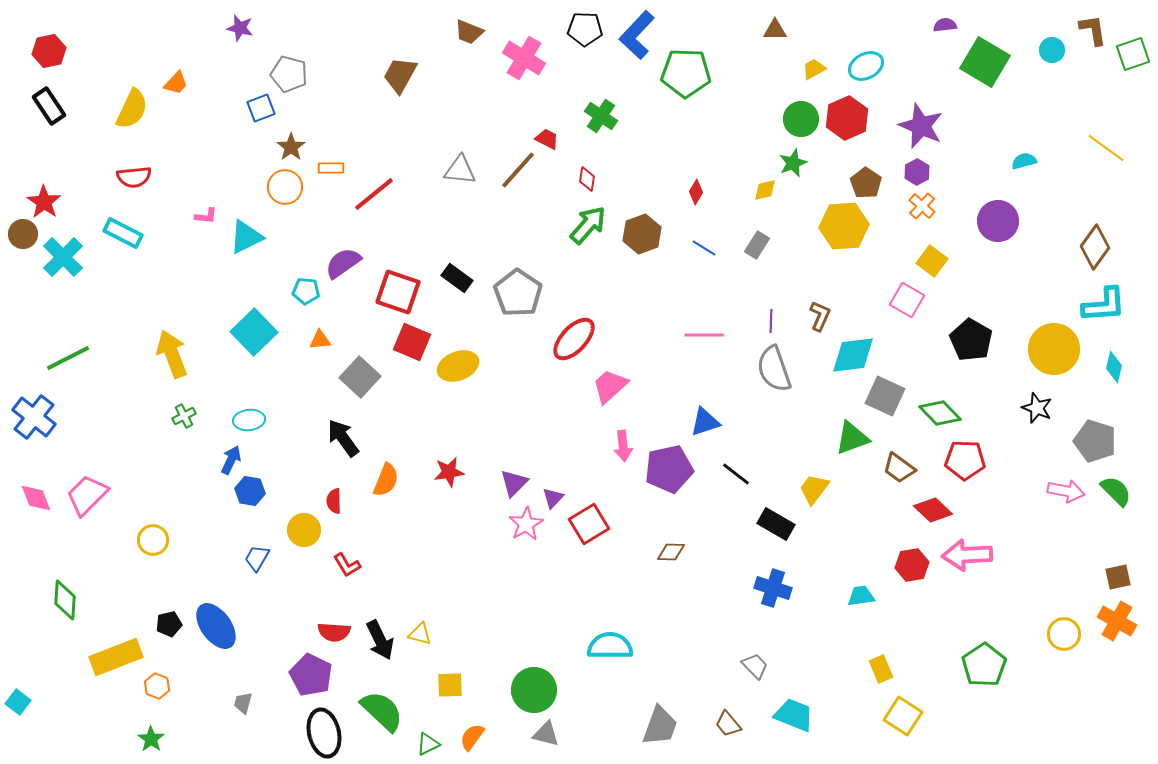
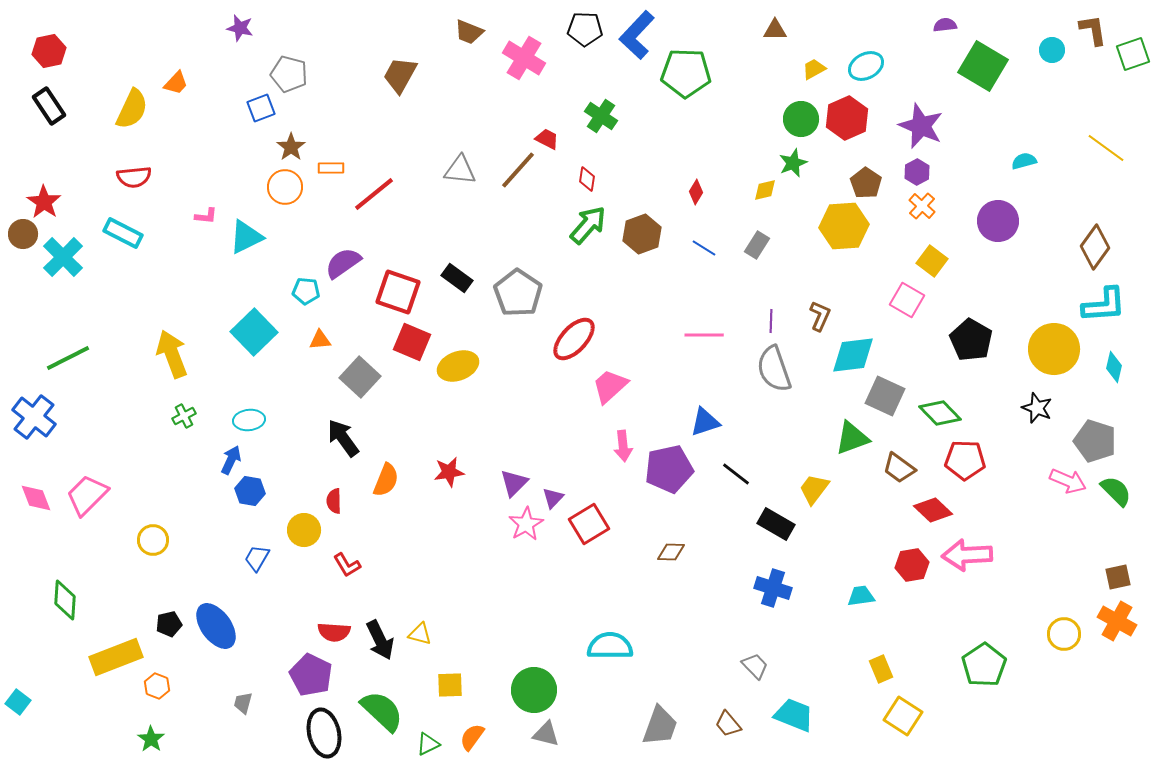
green square at (985, 62): moved 2 px left, 4 px down
pink arrow at (1066, 491): moved 2 px right, 10 px up; rotated 12 degrees clockwise
